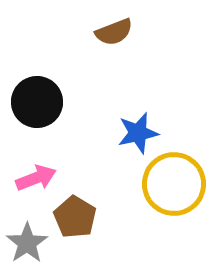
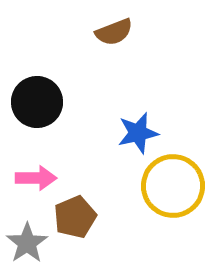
pink arrow: rotated 21 degrees clockwise
yellow circle: moved 1 px left, 2 px down
brown pentagon: rotated 18 degrees clockwise
